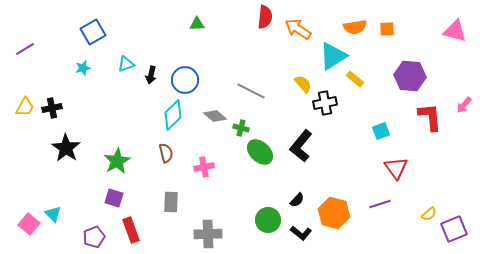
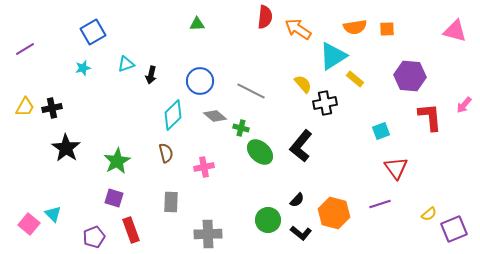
blue circle at (185, 80): moved 15 px right, 1 px down
